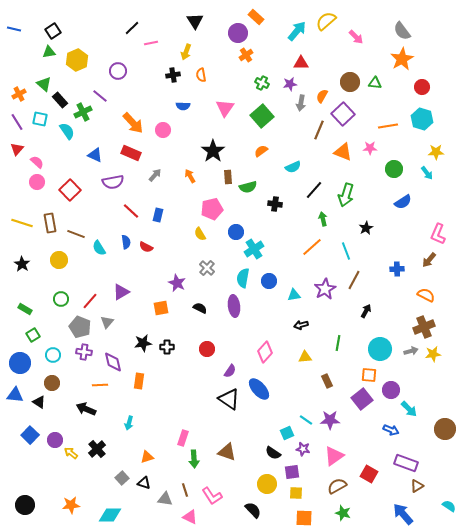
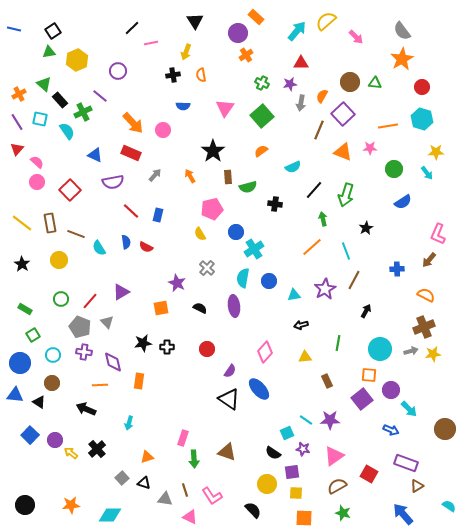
yellow line at (22, 223): rotated 20 degrees clockwise
gray triangle at (107, 322): rotated 24 degrees counterclockwise
